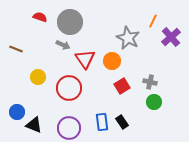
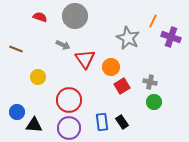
gray circle: moved 5 px right, 6 px up
purple cross: rotated 30 degrees counterclockwise
orange circle: moved 1 px left, 6 px down
red circle: moved 12 px down
black triangle: rotated 18 degrees counterclockwise
